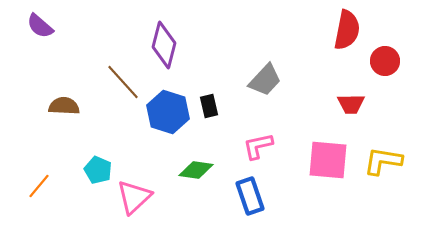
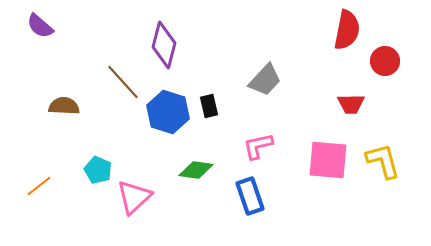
yellow L-shape: rotated 66 degrees clockwise
orange line: rotated 12 degrees clockwise
